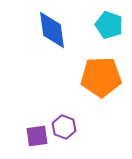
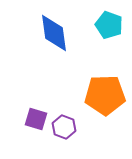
blue diamond: moved 2 px right, 3 px down
orange pentagon: moved 4 px right, 18 px down
purple square: moved 1 px left, 17 px up; rotated 25 degrees clockwise
